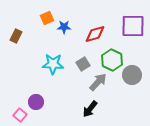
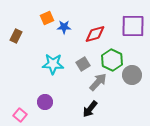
purple circle: moved 9 px right
